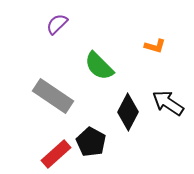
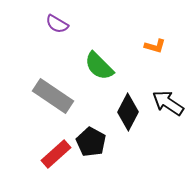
purple semicircle: rotated 105 degrees counterclockwise
